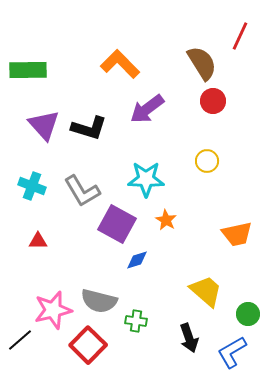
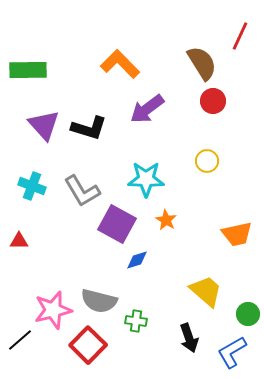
red triangle: moved 19 px left
